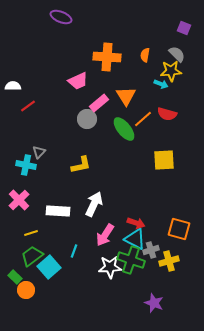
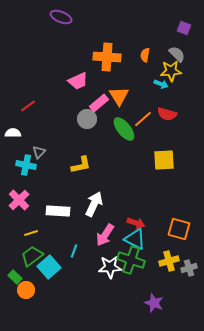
white semicircle: moved 47 px down
orange triangle: moved 7 px left
gray cross: moved 38 px right, 18 px down
